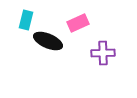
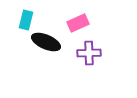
black ellipse: moved 2 px left, 1 px down
purple cross: moved 14 px left
